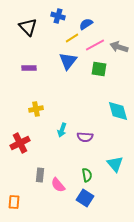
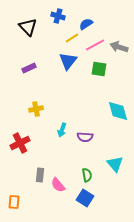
purple rectangle: rotated 24 degrees counterclockwise
